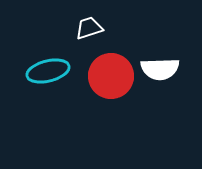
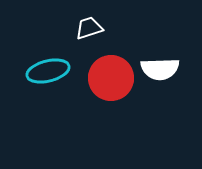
red circle: moved 2 px down
